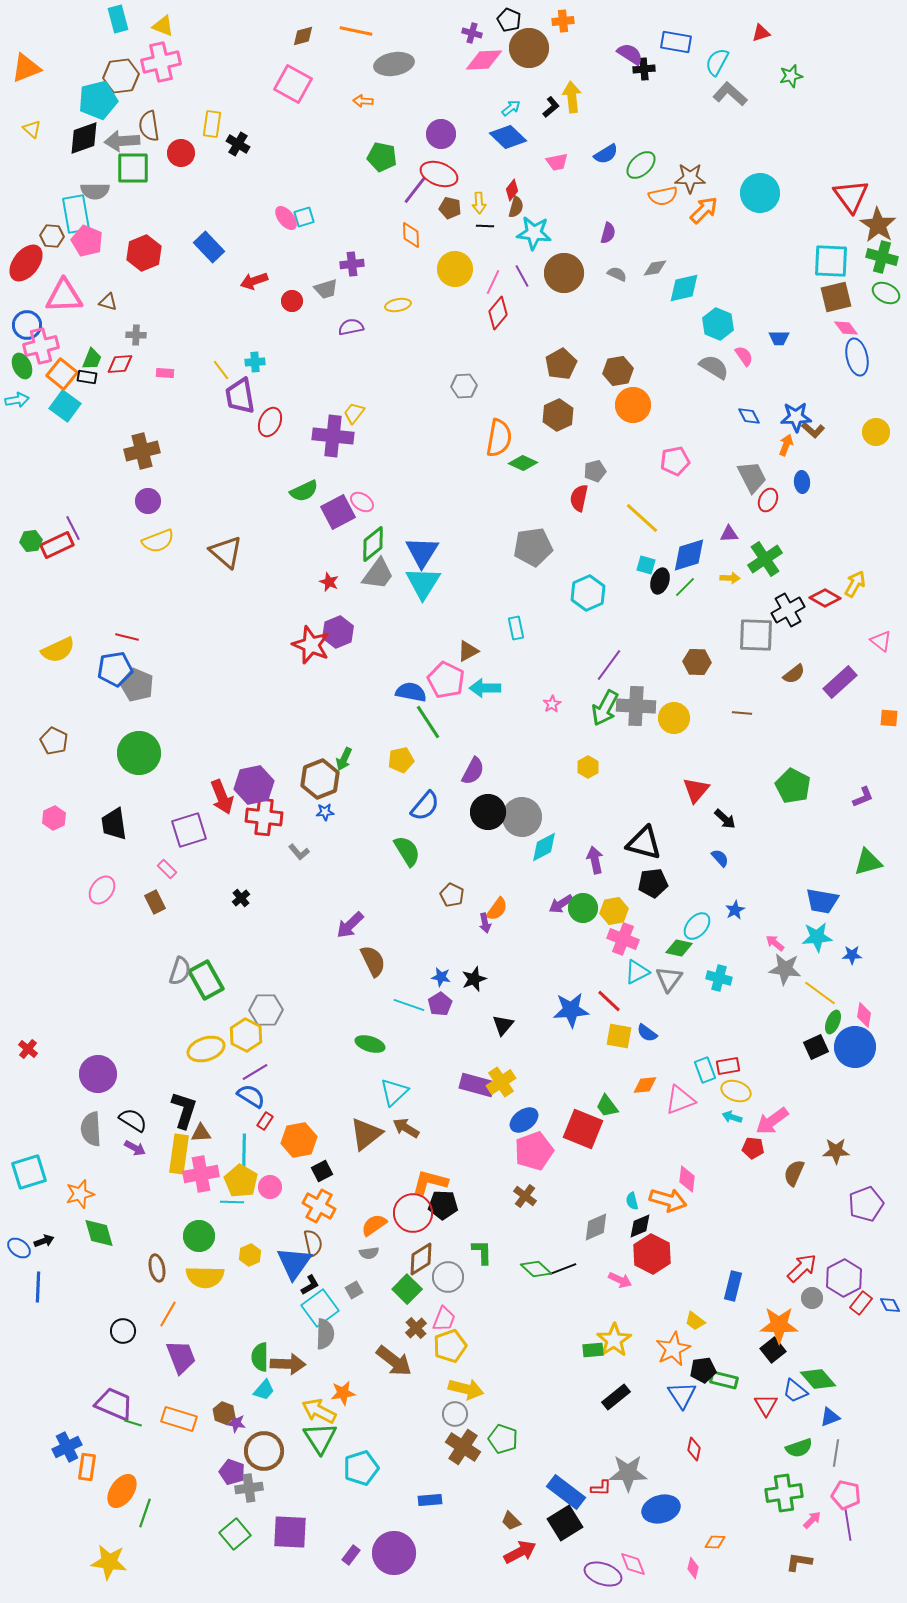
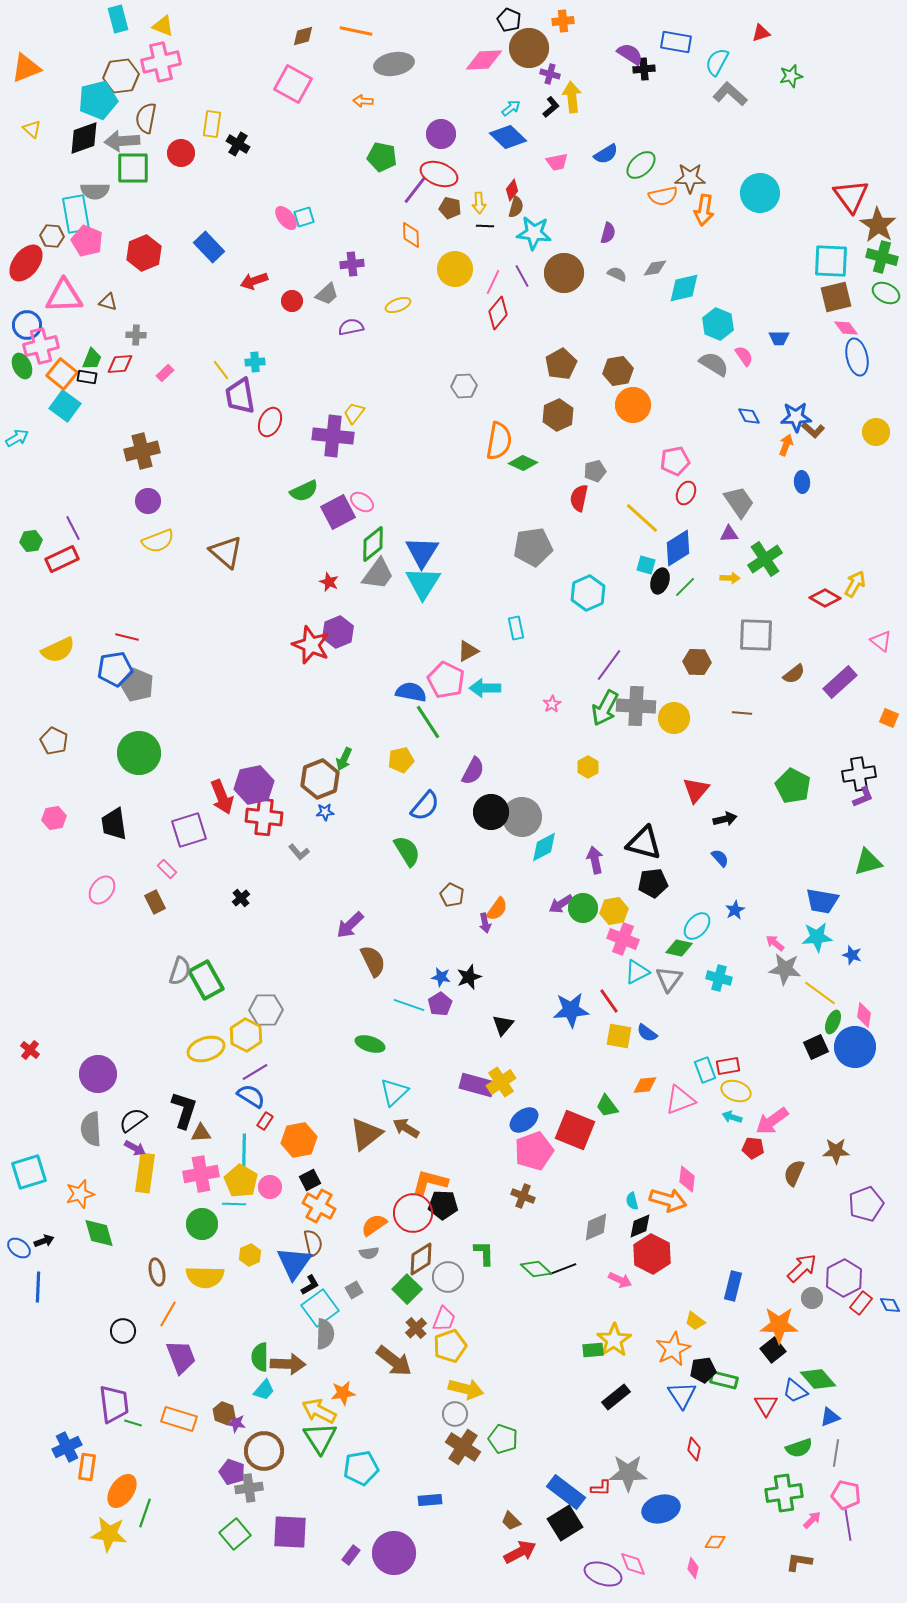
purple cross at (472, 33): moved 78 px right, 41 px down
brown semicircle at (149, 126): moved 3 px left, 8 px up; rotated 20 degrees clockwise
orange arrow at (704, 210): rotated 144 degrees clockwise
gray trapezoid at (326, 289): moved 1 px right, 5 px down; rotated 25 degrees counterclockwise
yellow ellipse at (398, 305): rotated 10 degrees counterclockwise
gray semicircle at (714, 367): moved 3 px up
pink rectangle at (165, 373): rotated 48 degrees counterclockwise
cyan arrow at (17, 400): moved 38 px down; rotated 20 degrees counterclockwise
orange semicircle at (499, 438): moved 3 px down
gray trapezoid at (752, 477): moved 13 px left, 25 px down; rotated 8 degrees counterclockwise
red ellipse at (768, 500): moved 82 px left, 7 px up
red rectangle at (57, 545): moved 5 px right, 14 px down
blue diamond at (689, 555): moved 11 px left, 7 px up; rotated 15 degrees counterclockwise
black cross at (788, 610): moved 71 px right, 164 px down; rotated 20 degrees clockwise
orange square at (889, 718): rotated 18 degrees clockwise
black circle at (488, 812): moved 3 px right
pink hexagon at (54, 818): rotated 15 degrees clockwise
black arrow at (725, 819): rotated 55 degrees counterclockwise
blue star at (852, 955): rotated 18 degrees clockwise
black star at (474, 979): moved 5 px left, 2 px up
red line at (609, 1001): rotated 12 degrees clockwise
red cross at (28, 1049): moved 2 px right, 1 px down
black semicircle at (133, 1120): rotated 68 degrees counterclockwise
red square at (583, 1129): moved 8 px left, 1 px down
yellow rectangle at (179, 1154): moved 34 px left, 19 px down
black square at (322, 1171): moved 12 px left, 9 px down
brown cross at (525, 1196): moved 2 px left; rotated 15 degrees counterclockwise
cyan line at (232, 1202): moved 2 px right, 2 px down
green circle at (199, 1236): moved 3 px right, 12 px up
green L-shape at (482, 1252): moved 2 px right, 1 px down
brown ellipse at (157, 1268): moved 4 px down
purple trapezoid at (114, 1404): rotated 60 degrees clockwise
cyan pentagon at (361, 1468): rotated 8 degrees clockwise
yellow star at (109, 1562): moved 28 px up
